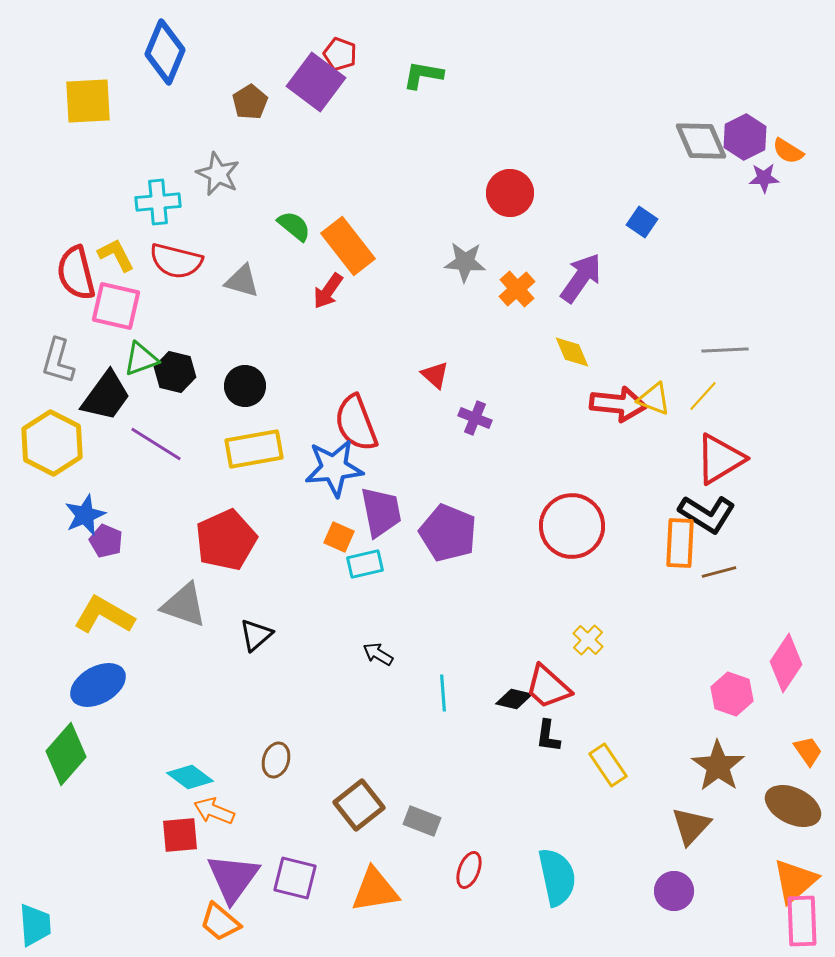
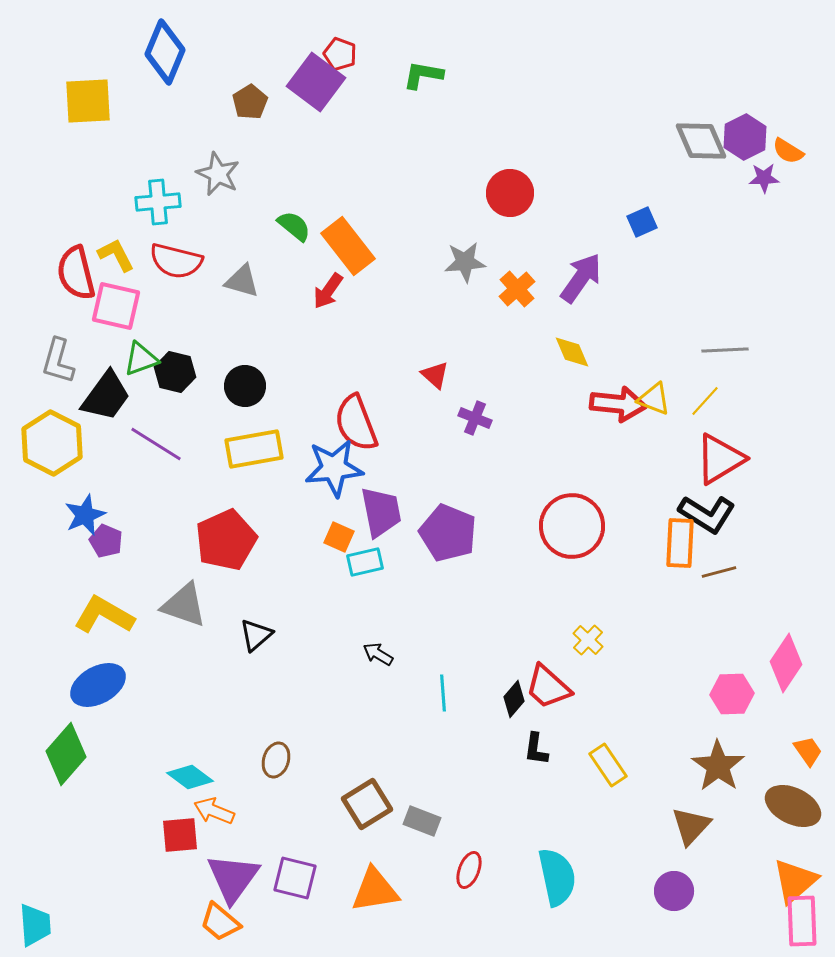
blue square at (642, 222): rotated 32 degrees clockwise
gray star at (465, 262): rotated 9 degrees counterclockwise
yellow line at (703, 396): moved 2 px right, 5 px down
cyan rectangle at (365, 564): moved 2 px up
pink hexagon at (732, 694): rotated 21 degrees counterclockwise
black diamond at (514, 699): rotated 63 degrees counterclockwise
black L-shape at (548, 736): moved 12 px left, 13 px down
brown square at (359, 805): moved 8 px right, 1 px up; rotated 6 degrees clockwise
